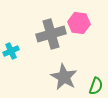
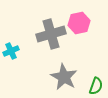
pink hexagon: rotated 20 degrees counterclockwise
